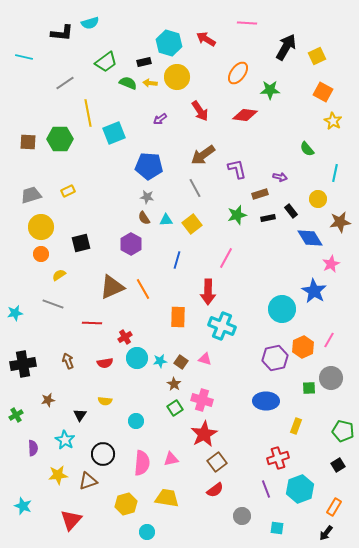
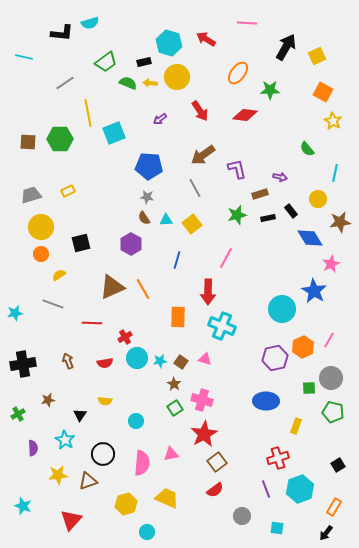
green cross at (16, 415): moved 2 px right, 1 px up
green pentagon at (343, 431): moved 10 px left, 19 px up
pink triangle at (171, 459): moved 5 px up
yellow trapezoid at (167, 498): rotated 15 degrees clockwise
